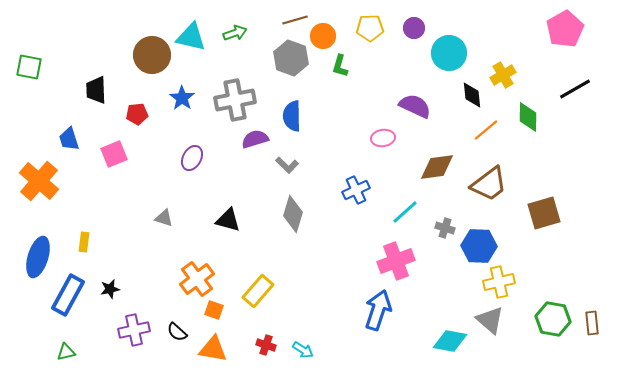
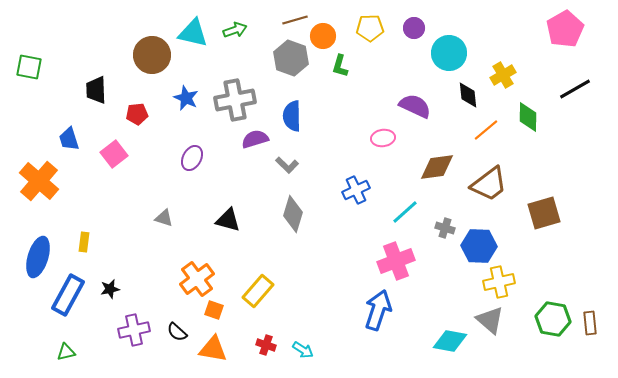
green arrow at (235, 33): moved 3 px up
cyan triangle at (191, 37): moved 2 px right, 4 px up
black diamond at (472, 95): moved 4 px left
blue star at (182, 98): moved 4 px right; rotated 10 degrees counterclockwise
pink square at (114, 154): rotated 16 degrees counterclockwise
brown rectangle at (592, 323): moved 2 px left
